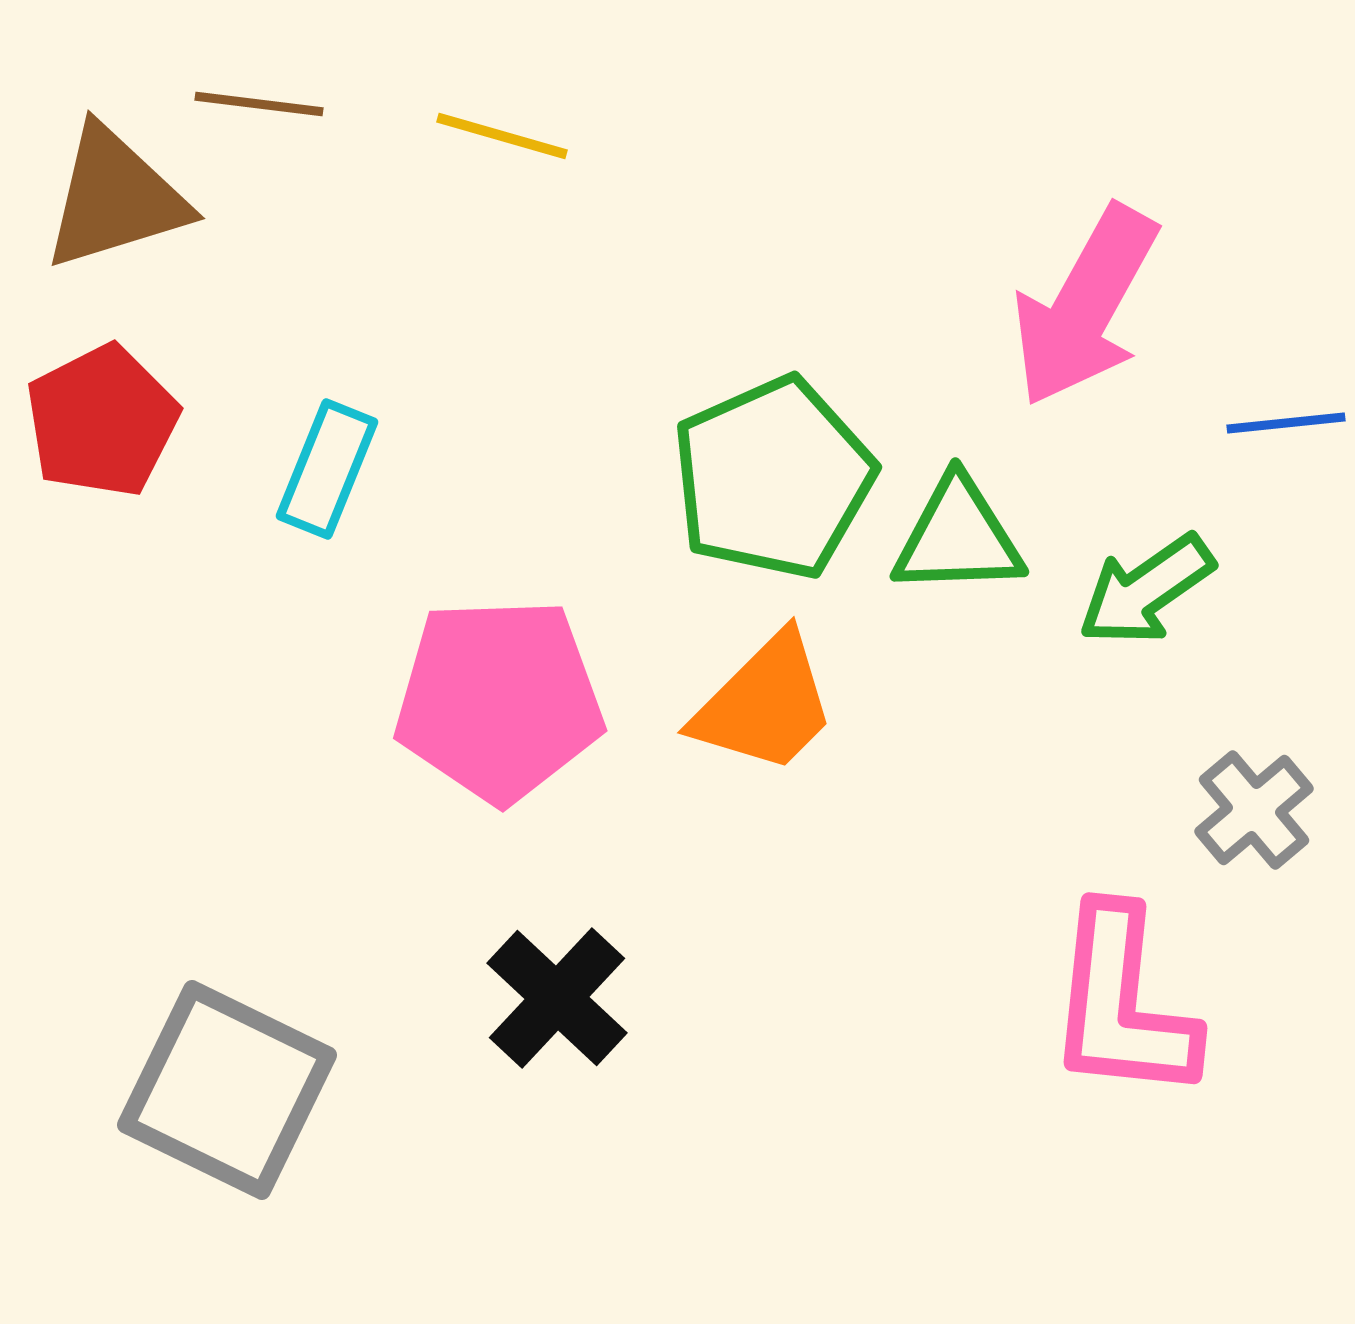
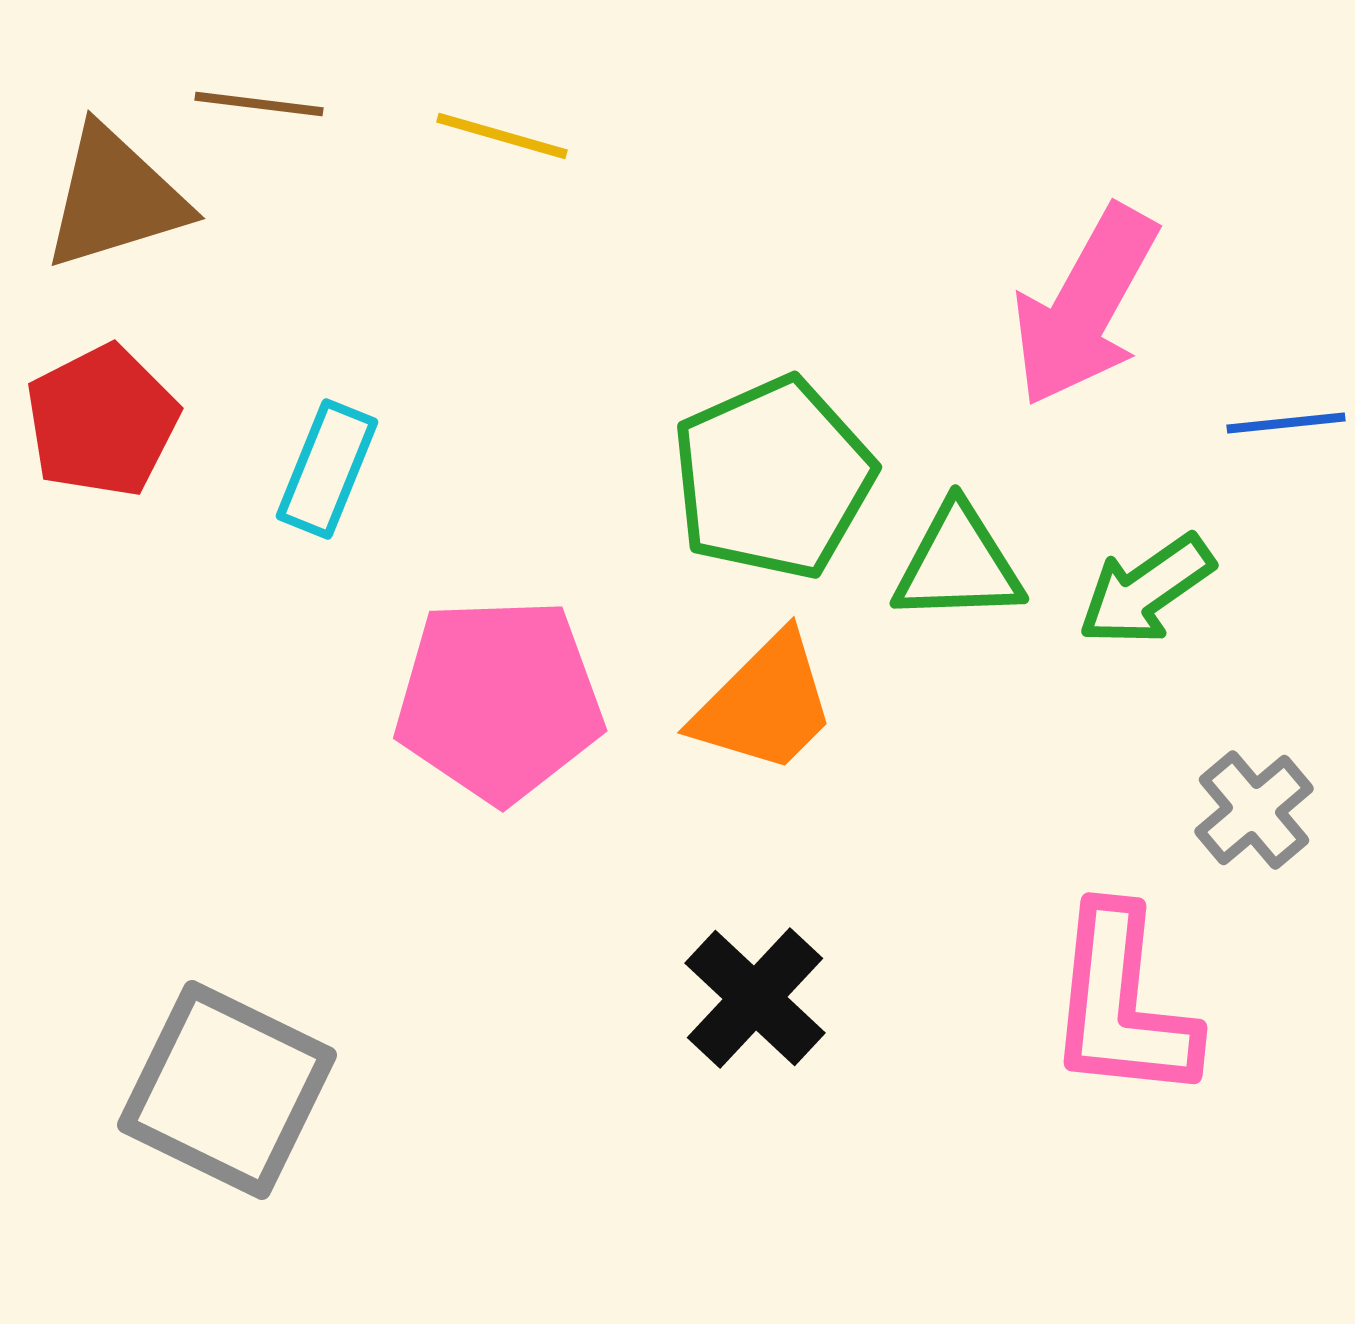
green triangle: moved 27 px down
black cross: moved 198 px right
